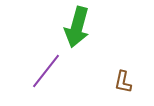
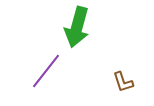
brown L-shape: rotated 30 degrees counterclockwise
